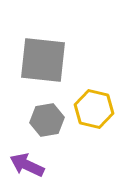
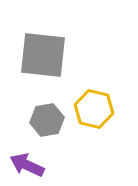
gray square: moved 5 px up
